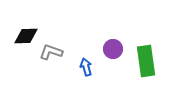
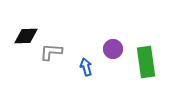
gray L-shape: rotated 15 degrees counterclockwise
green rectangle: moved 1 px down
